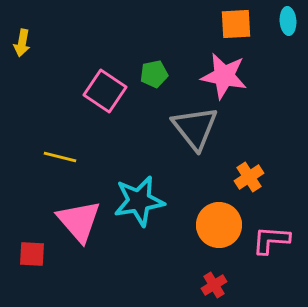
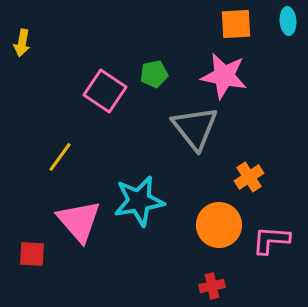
yellow line: rotated 68 degrees counterclockwise
red cross: moved 2 px left, 1 px down; rotated 20 degrees clockwise
